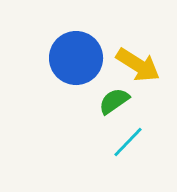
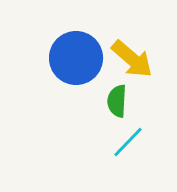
yellow arrow: moved 6 px left, 6 px up; rotated 9 degrees clockwise
green semicircle: moved 3 px right; rotated 52 degrees counterclockwise
